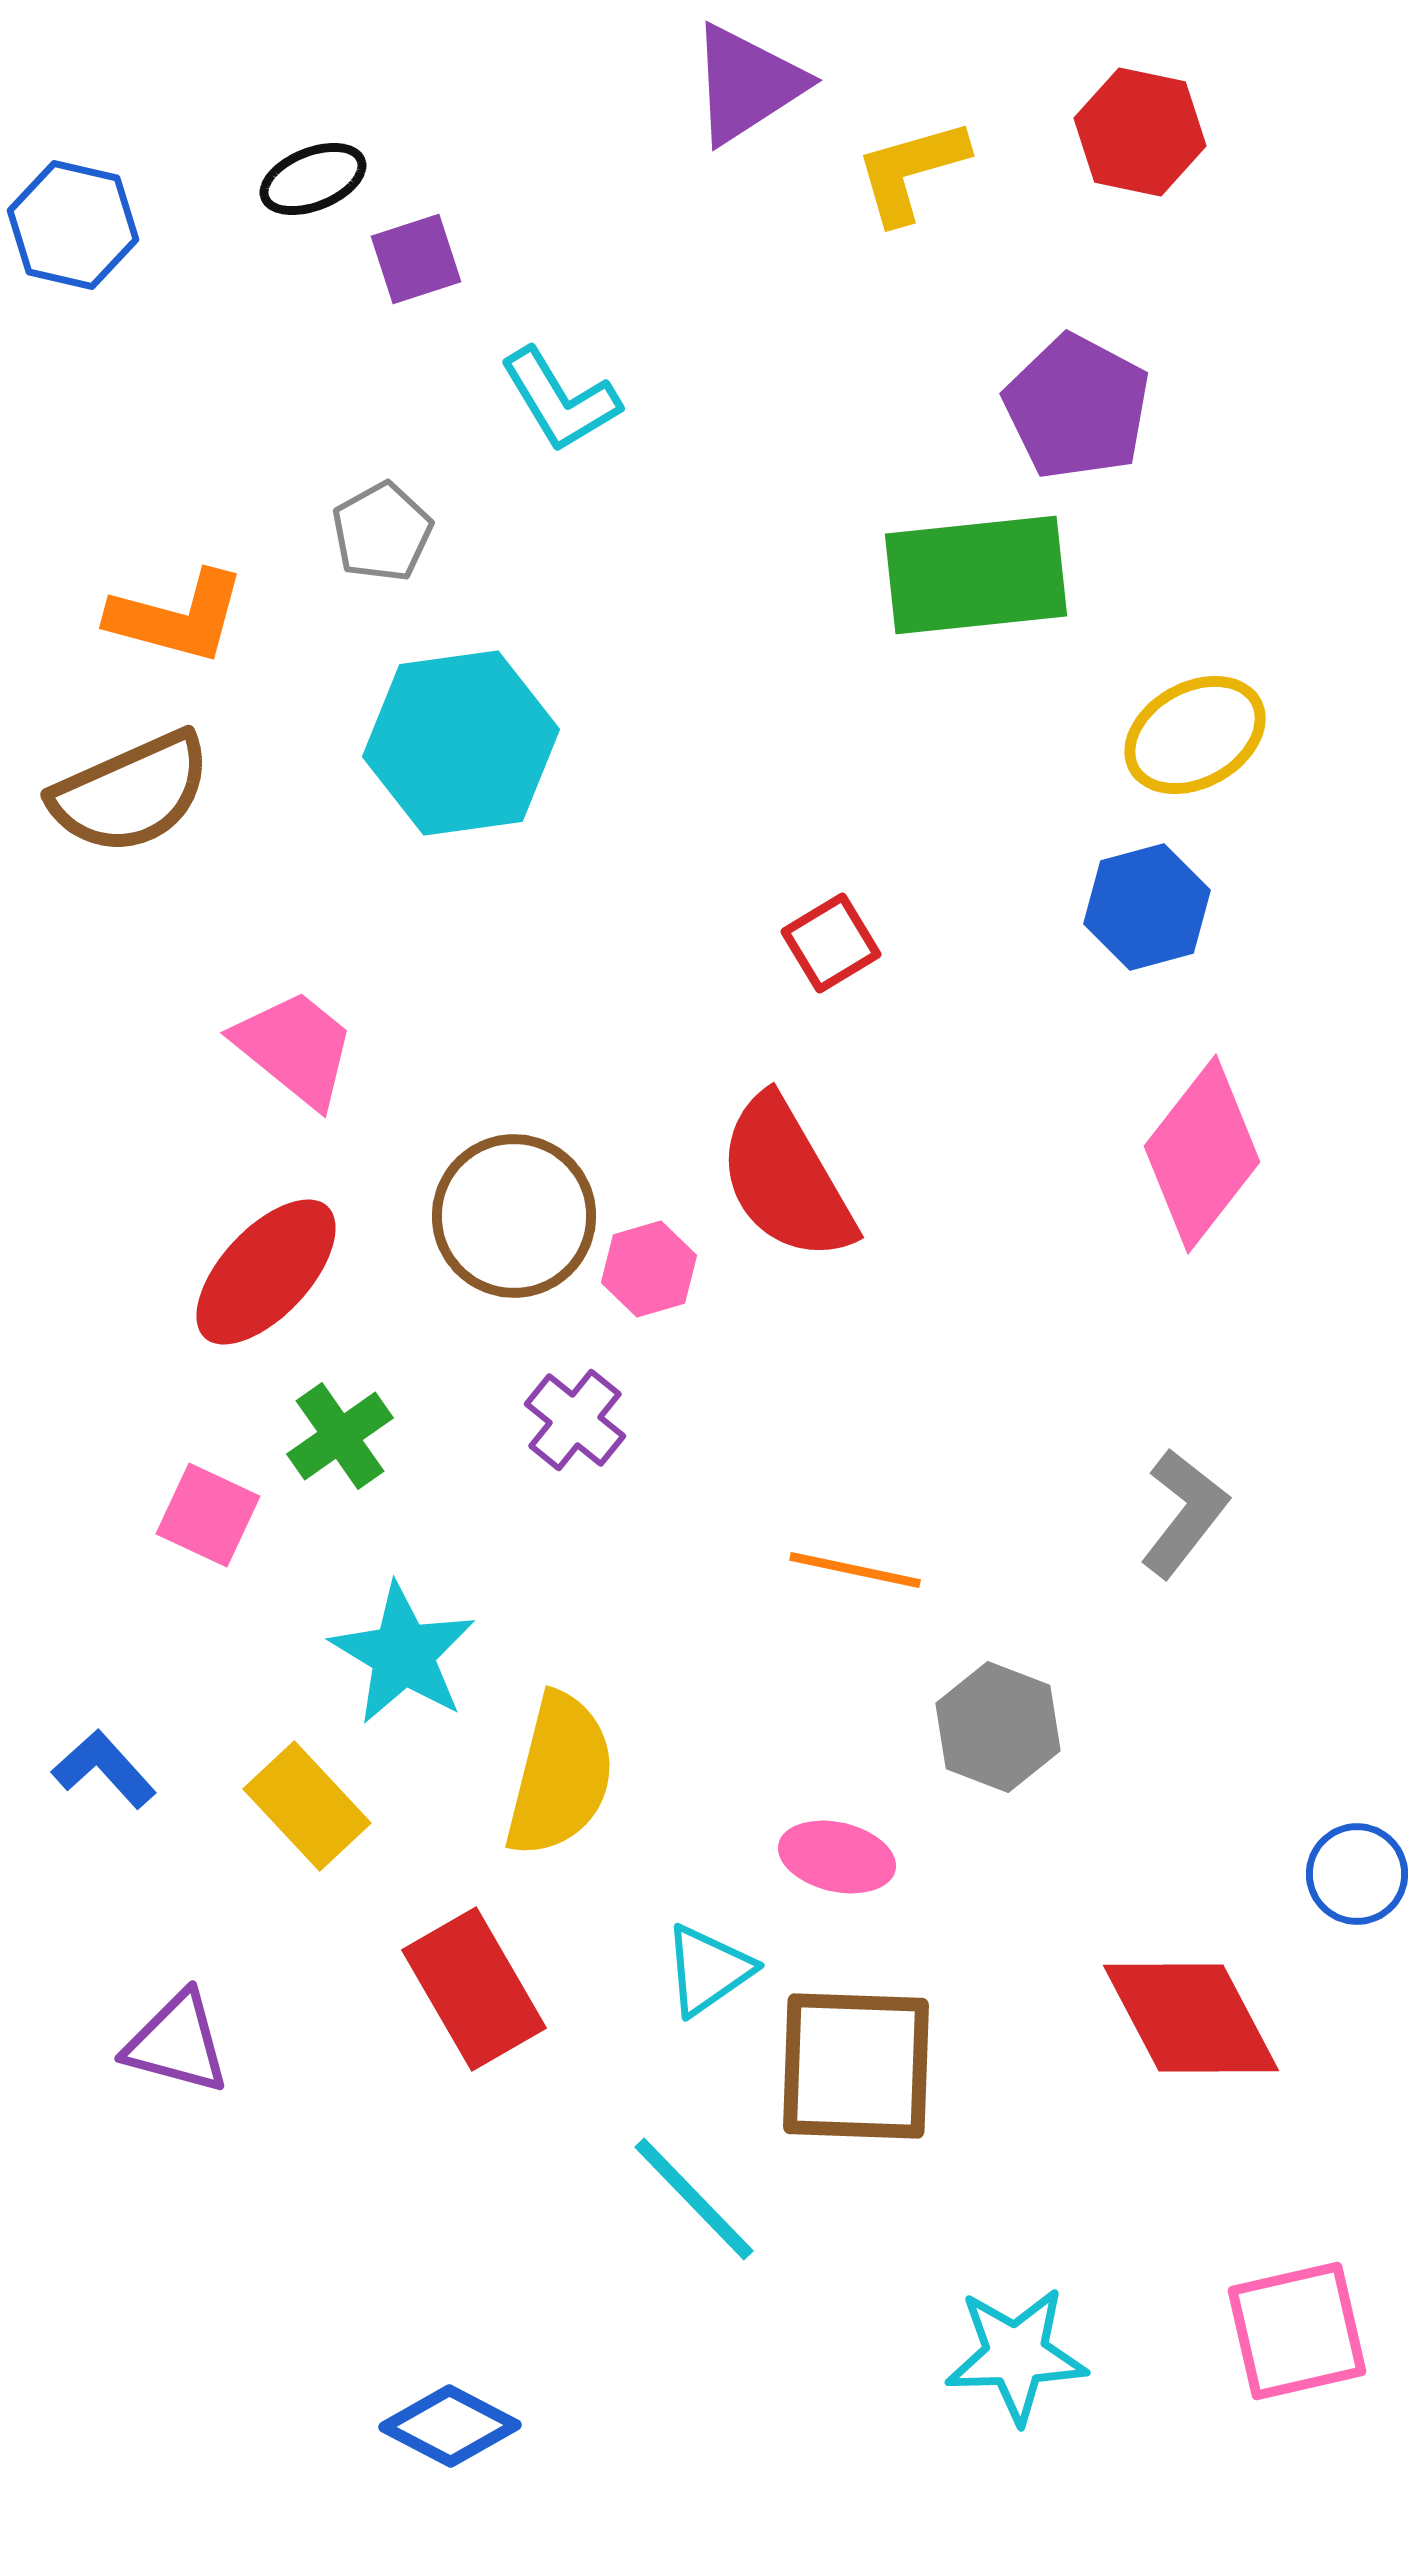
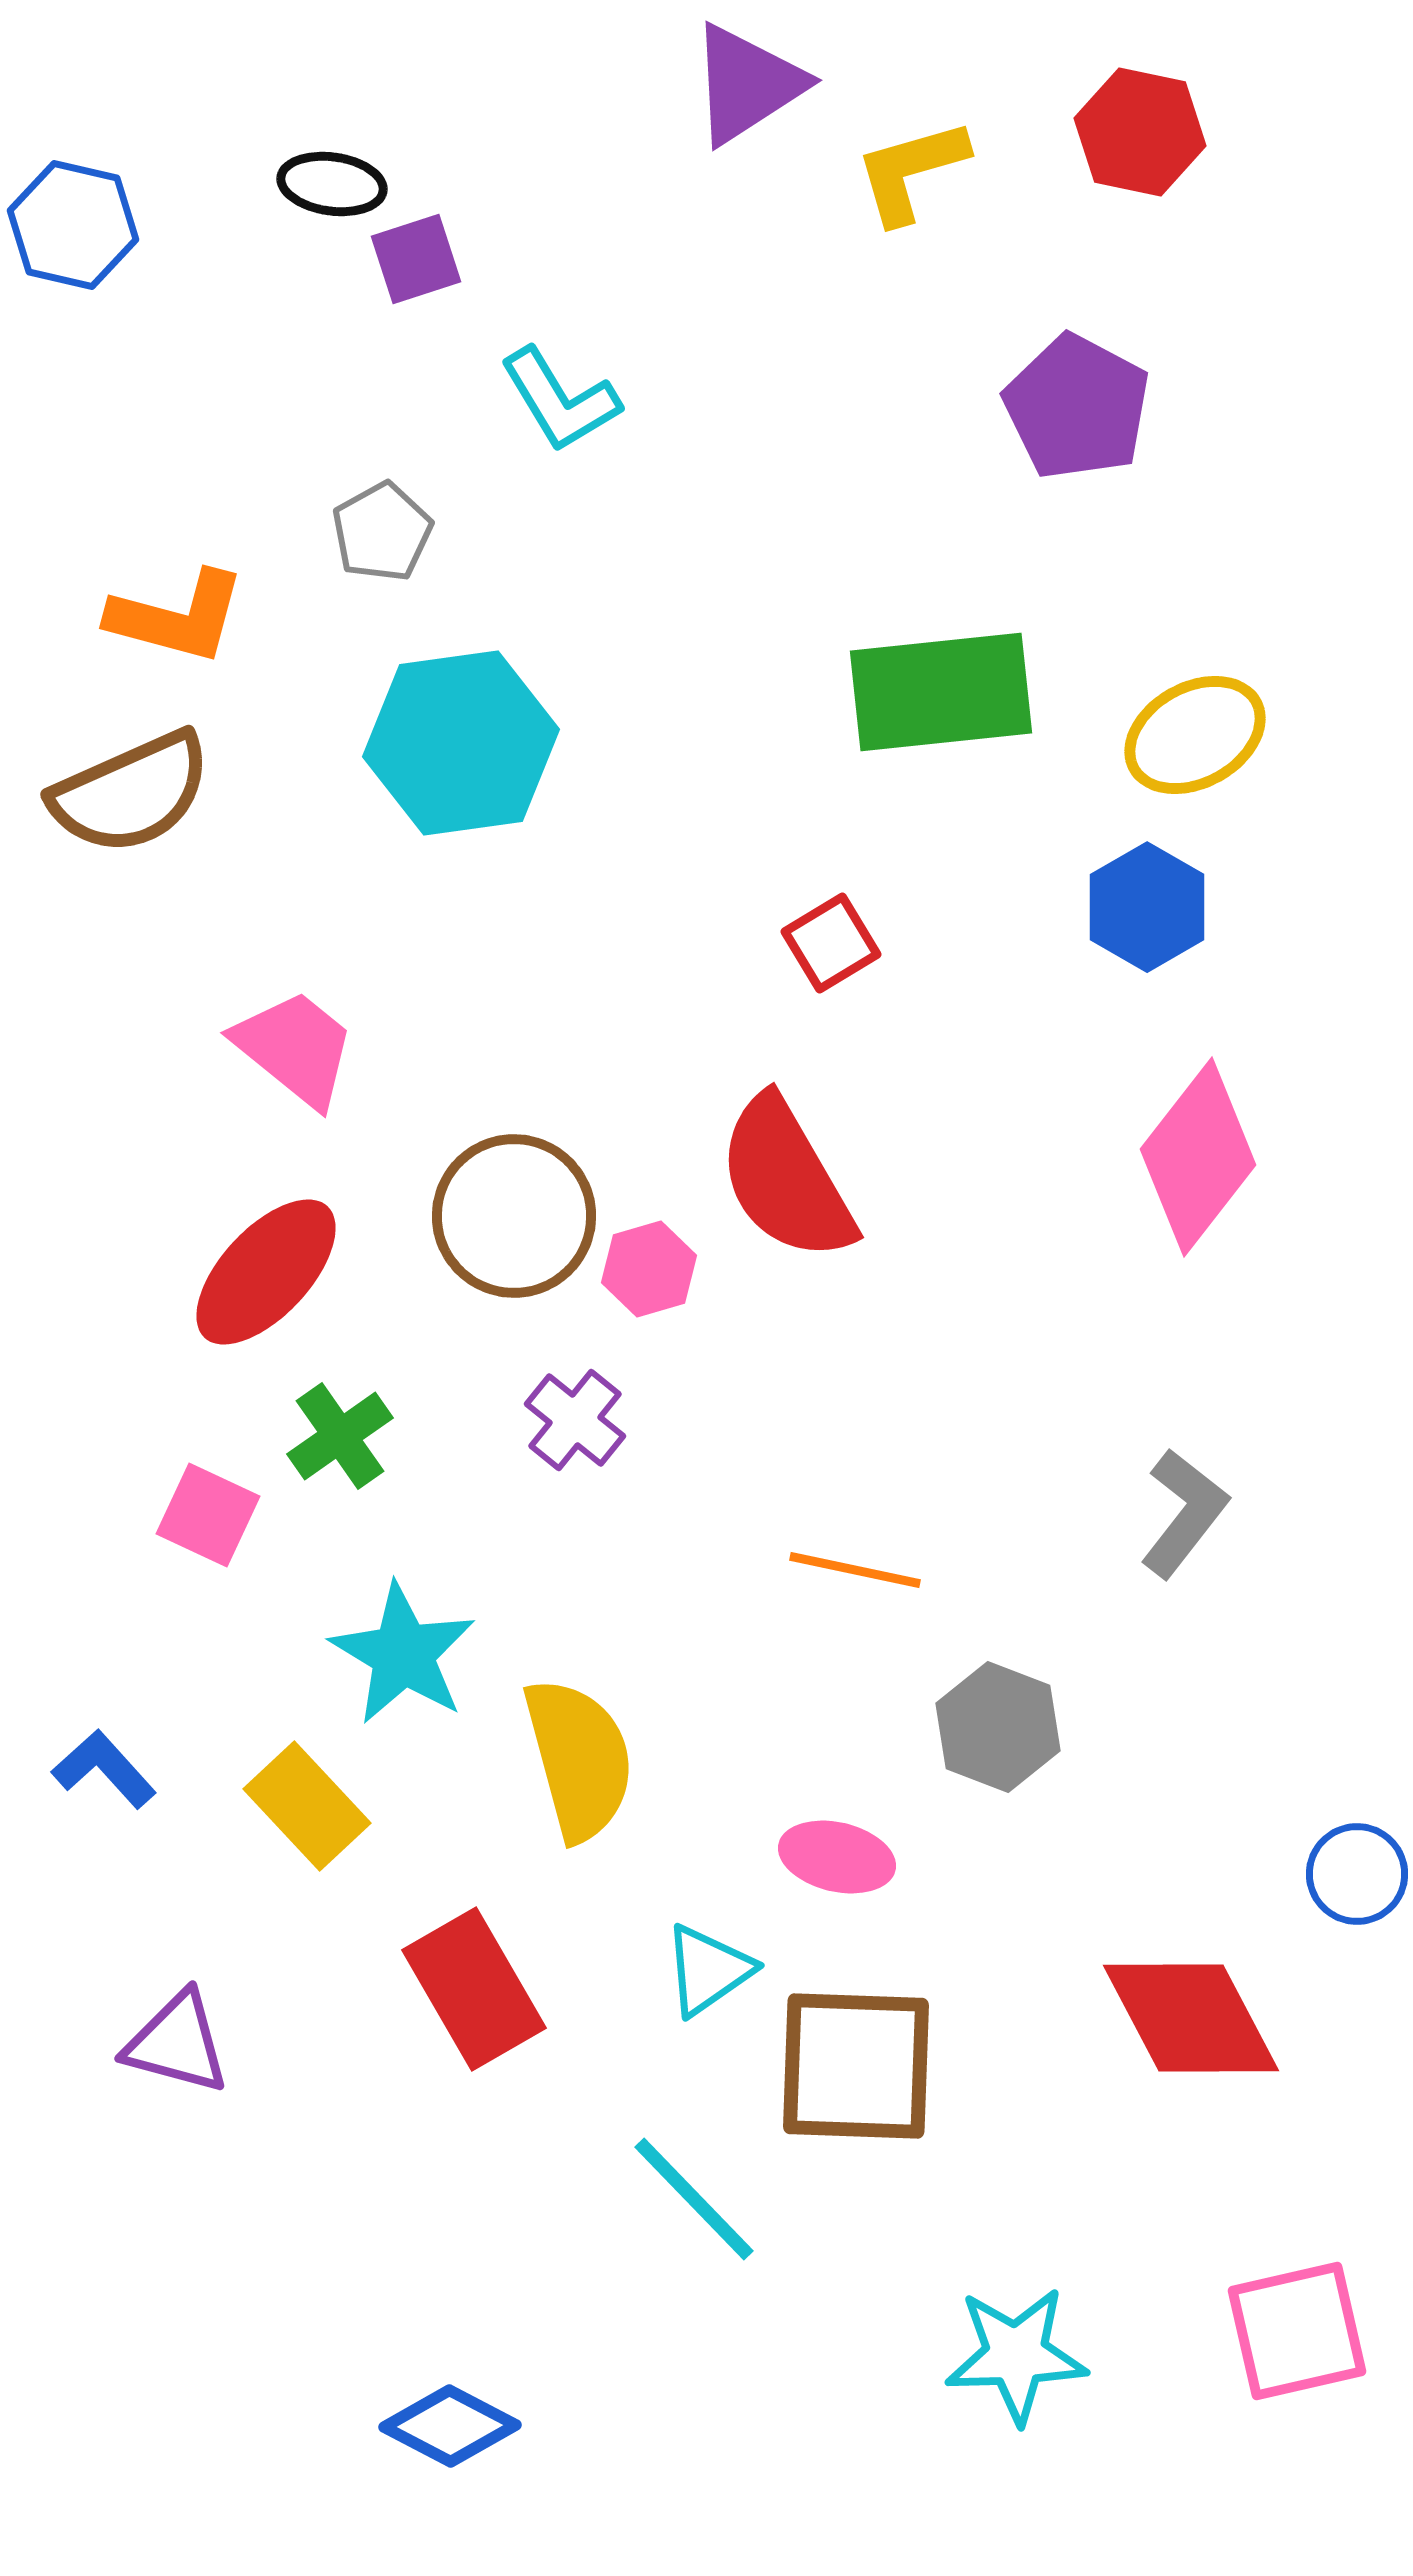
black ellipse at (313, 179): moved 19 px right, 5 px down; rotated 30 degrees clockwise
green rectangle at (976, 575): moved 35 px left, 117 px down
blue hexagon at (1147, 907): rotated 15 degrees counterclockwise
pink diamond at (1202, 1154): moved 4 px left, 3 px down
yellow semicircle at (560, 1775): moved 19 px right, 16 px up; rotated 29 degrees counterclockwise
